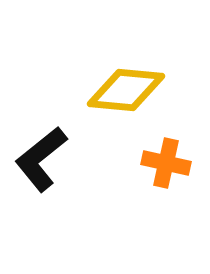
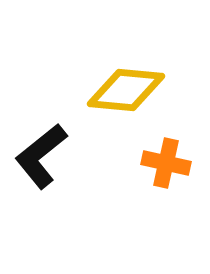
black L-shape: moved 3 px up
